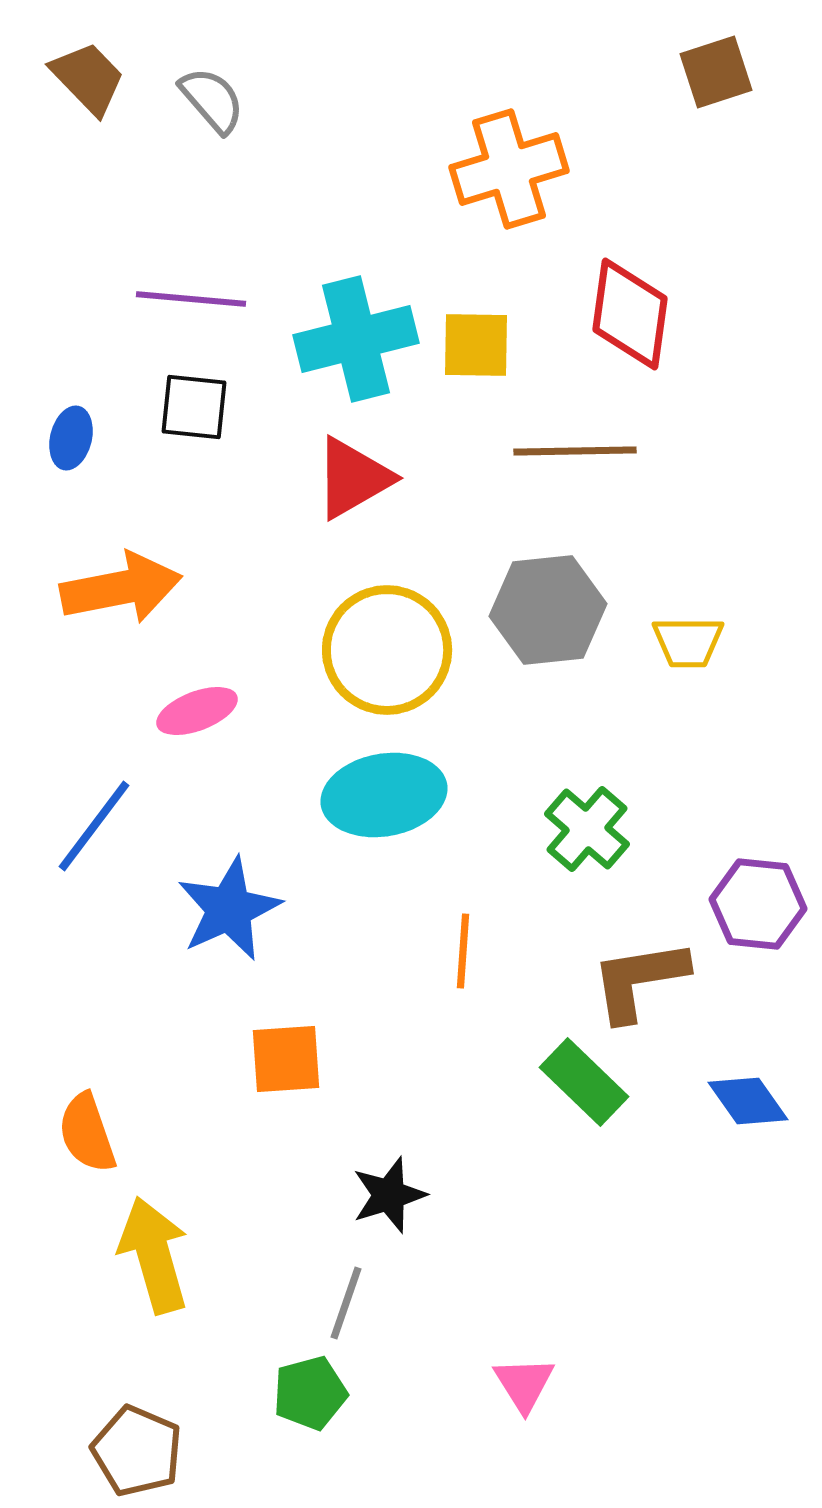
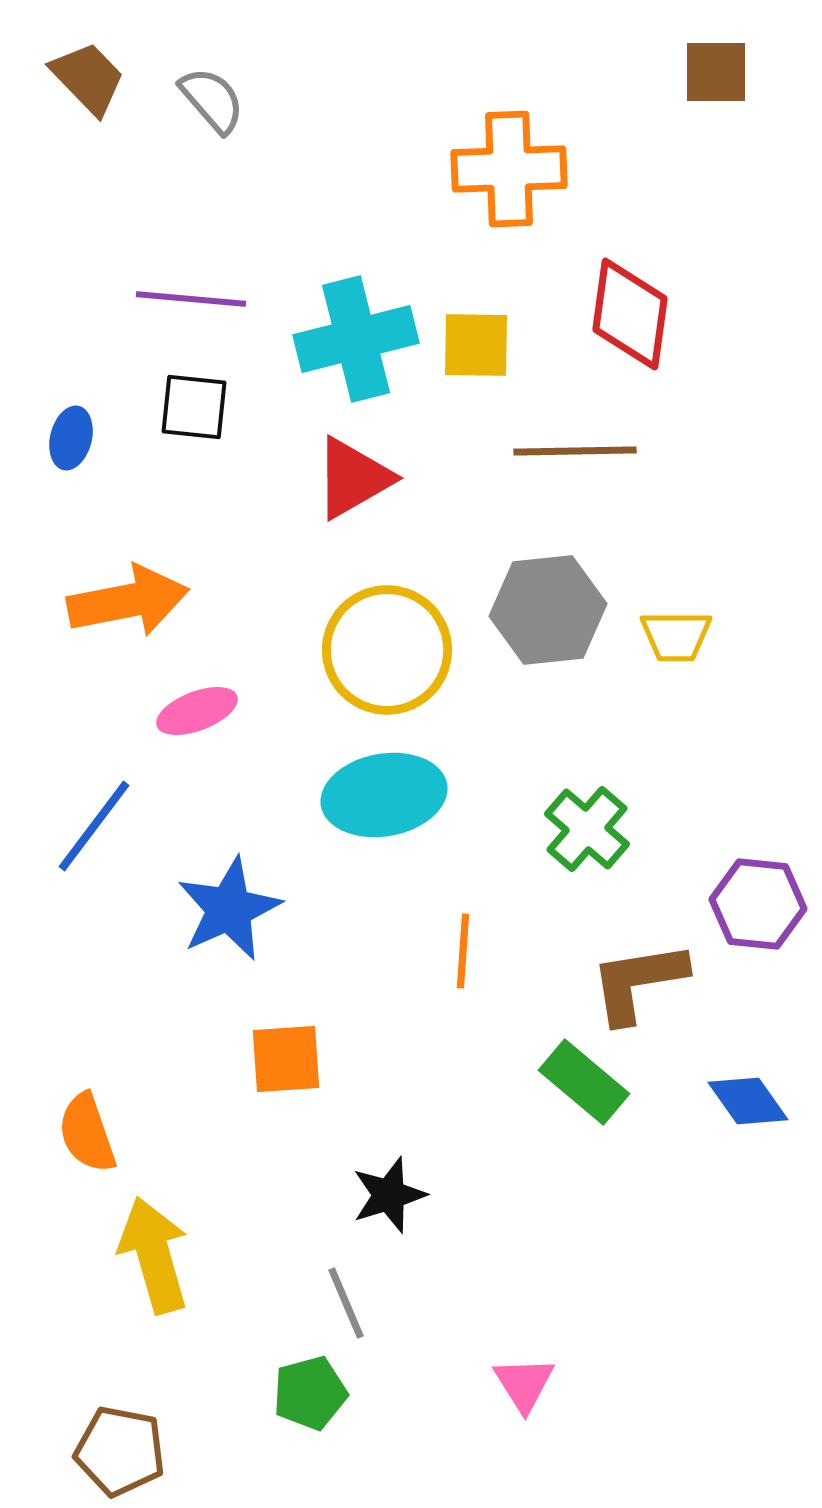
brown square: rotated 18 degrees clockwise
orange cross: rotated 15 degrees clockwise
orange arrow: moved 7 px right, 13 px down
yellow trapezoid: moved 12 px left, 6 px up
brown L-shape: moved 1 px left, 2 px down
green rectangle: rotated 4 degrees counterclockwise
gray line: rotated 42 degrees counterclockwise
brown pentagon: moved 17 px left; rotated 12 degrees counterclockwise
